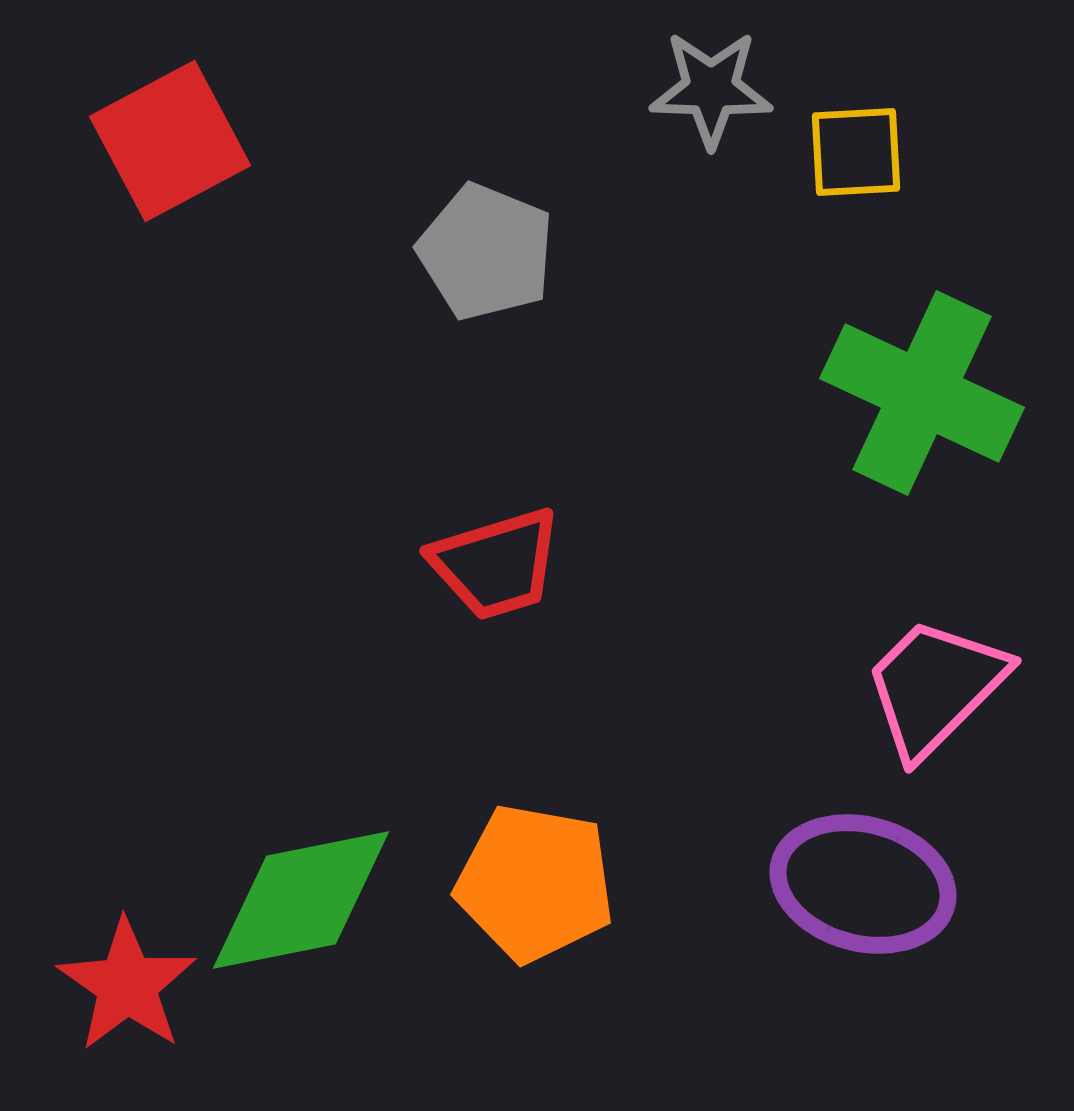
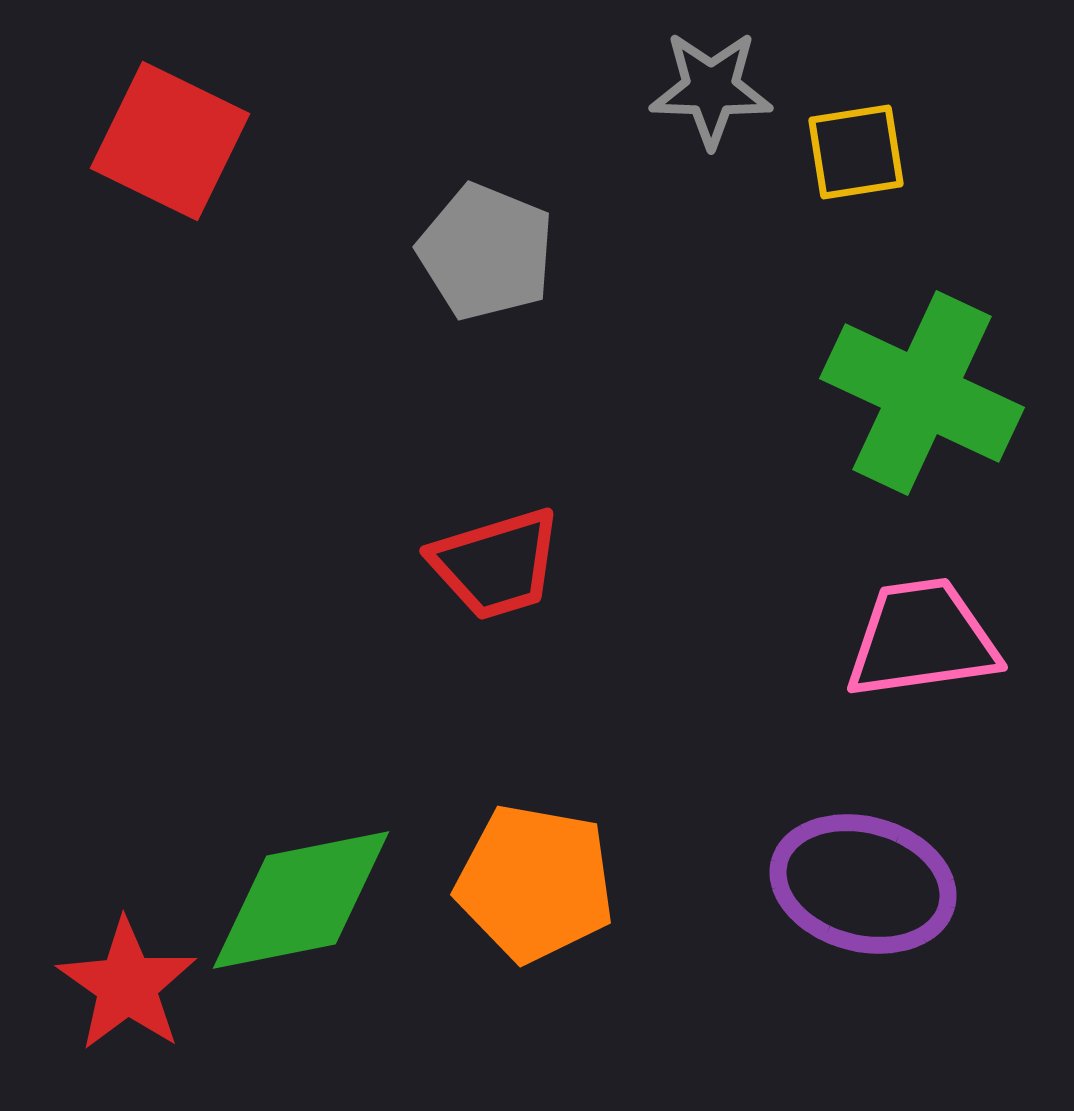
red square: rotated 36 degrees counterclockwise
yellow square: rotated 6 degrees counterclockwise
pink trapezoid: moved 13 px left, 48 px up; rotated 37 degrees clockwise
